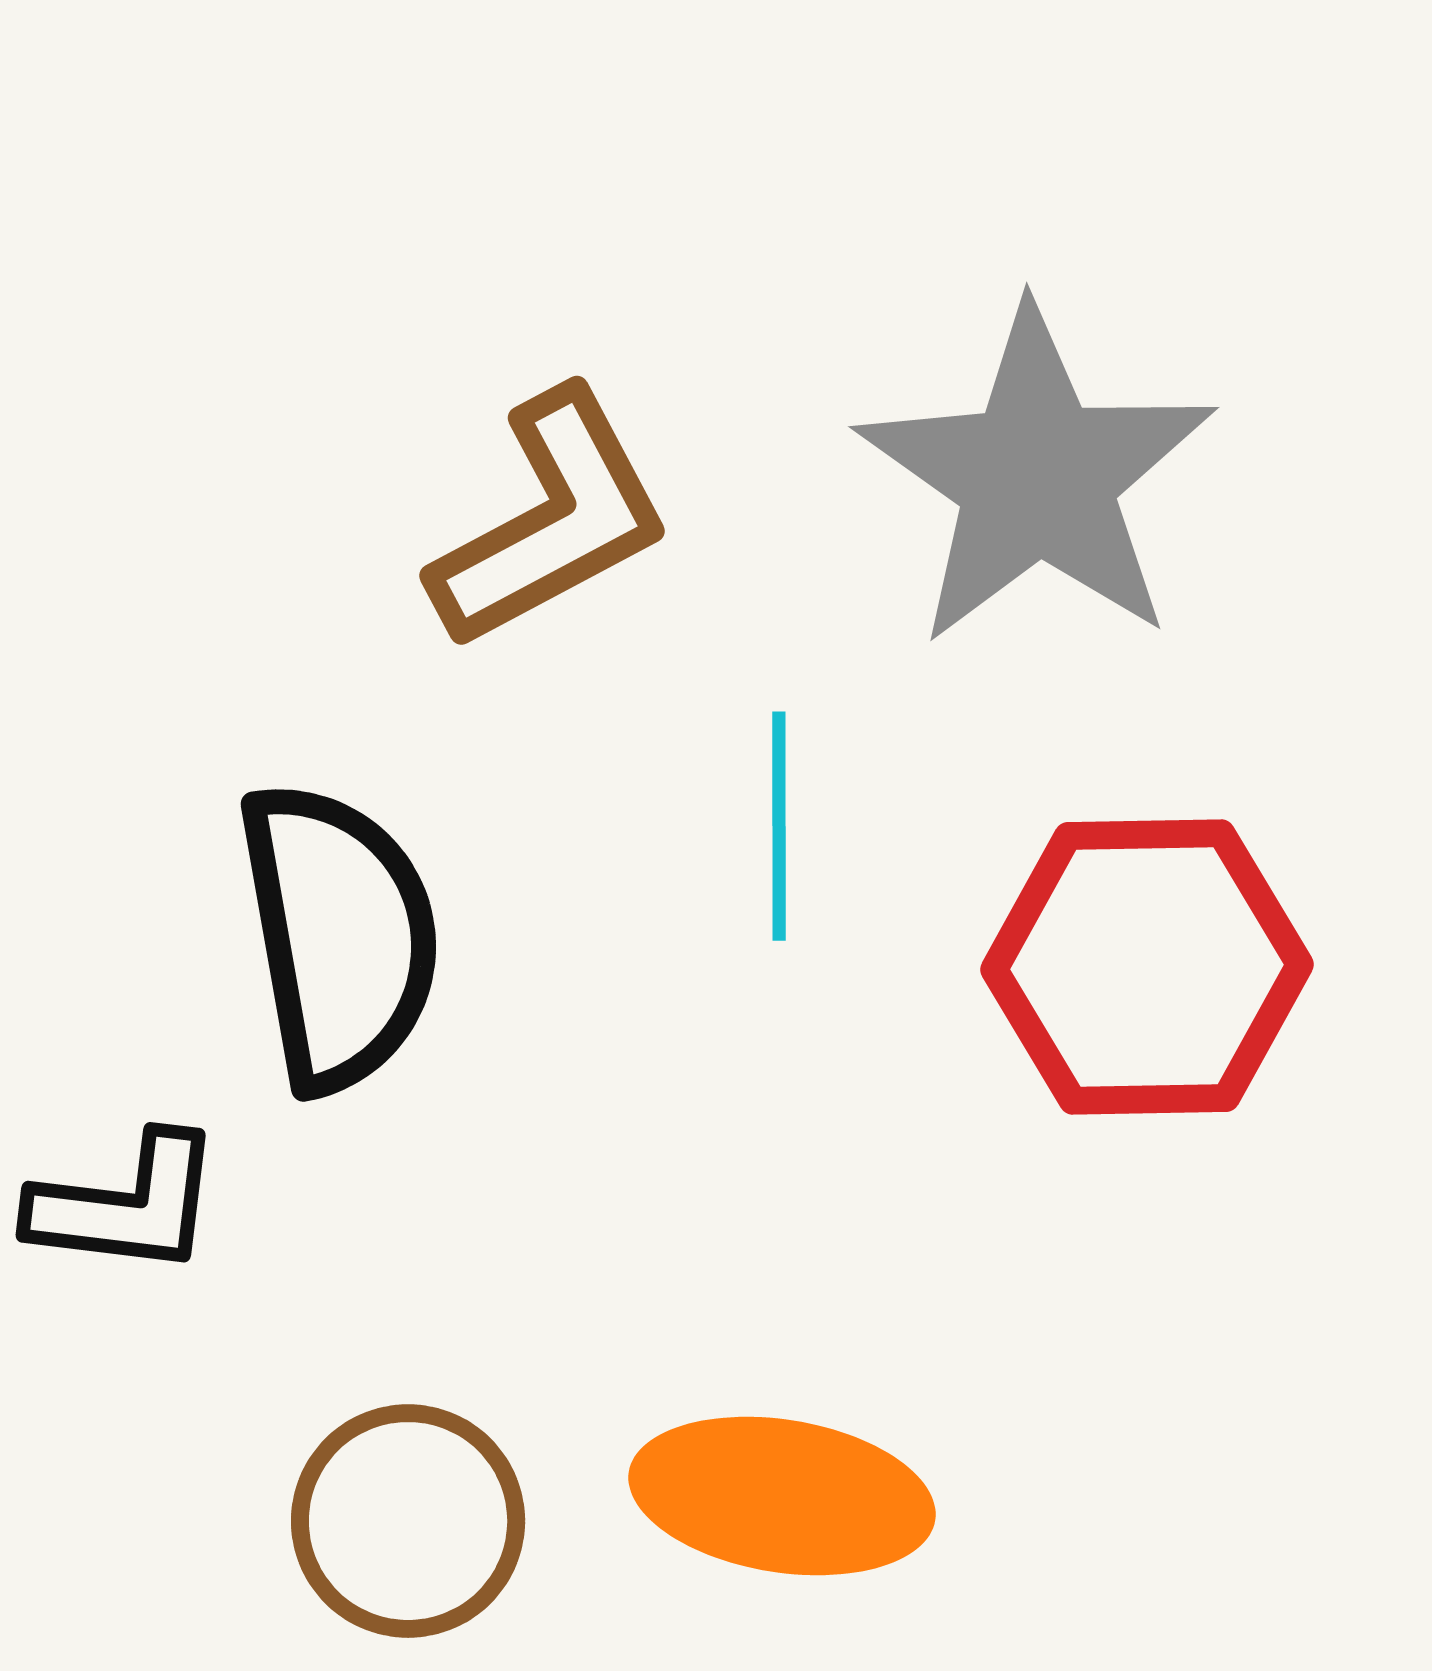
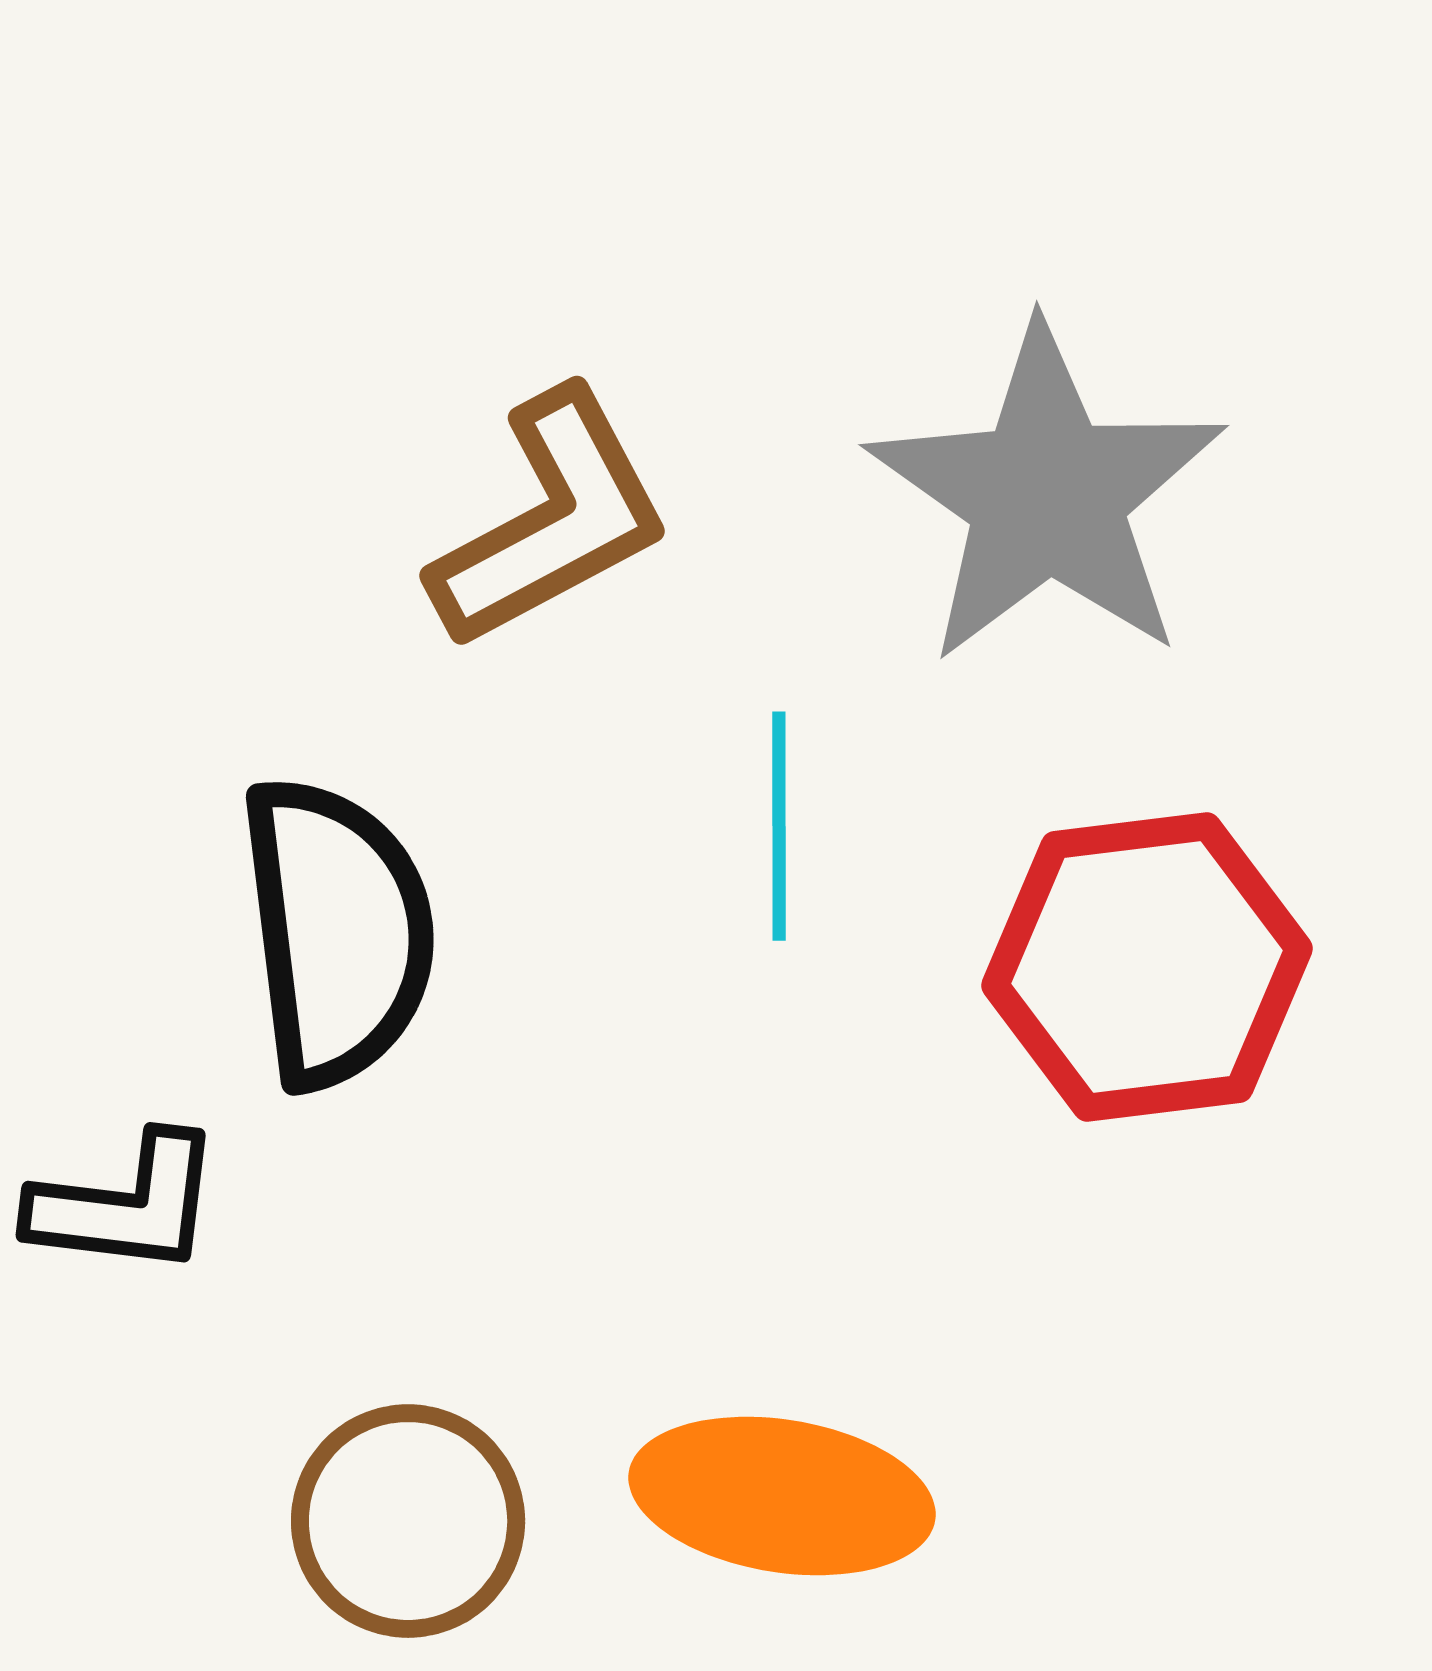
gray star: moved 10 px right, 18 px down
black semicircle: moved 2 px left, 4 px up; rotated 3 degrees clockwise
red hexagon: rotated 6 degrees counterclockwise
